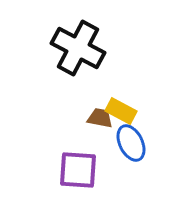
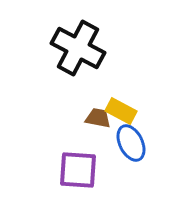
brown trapezoid: moved 2 px left
